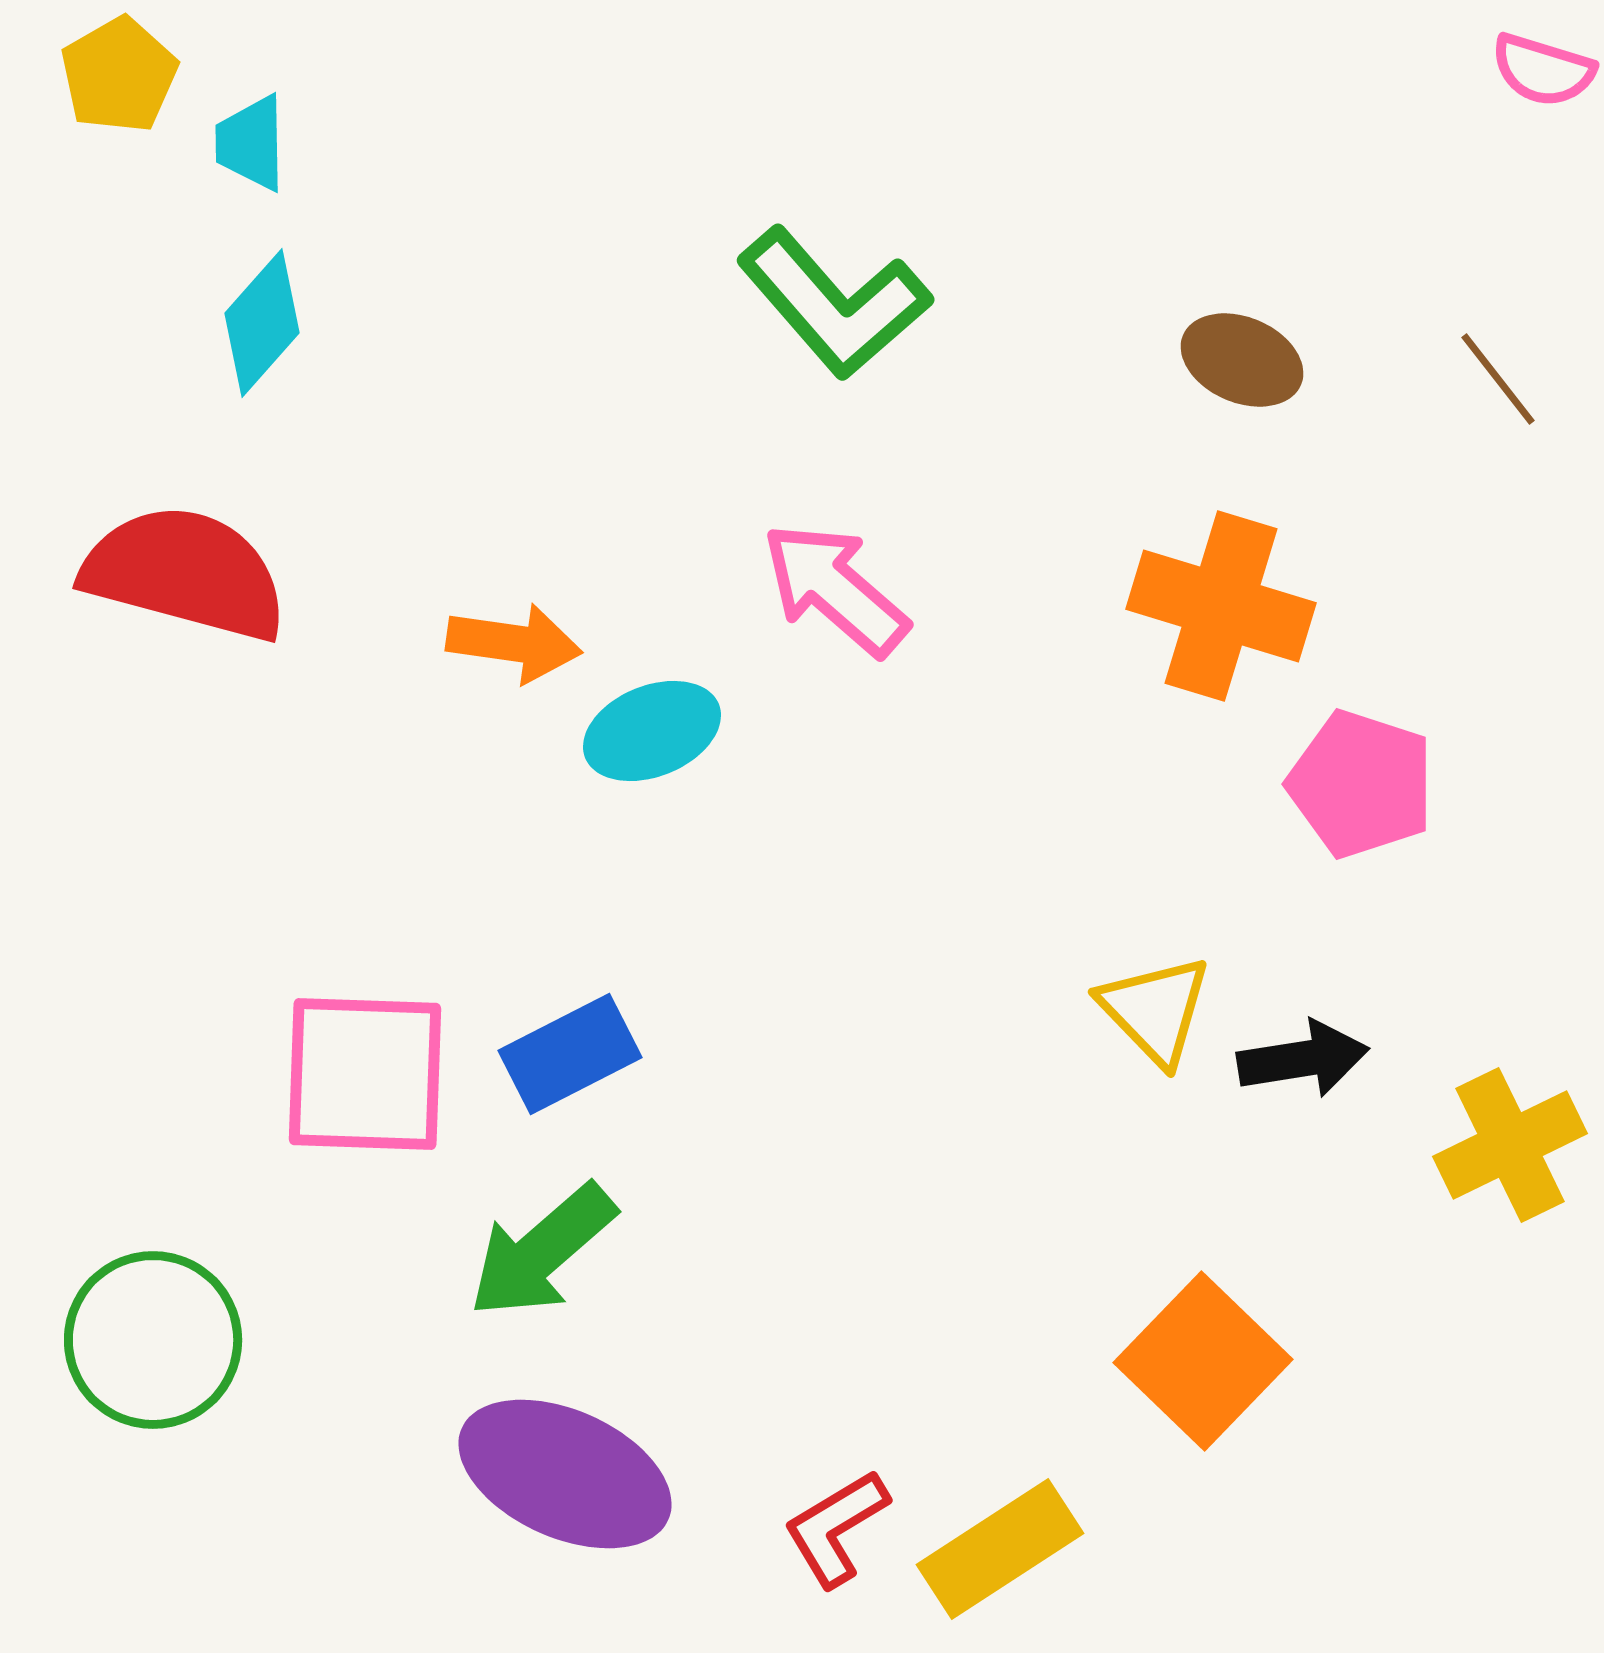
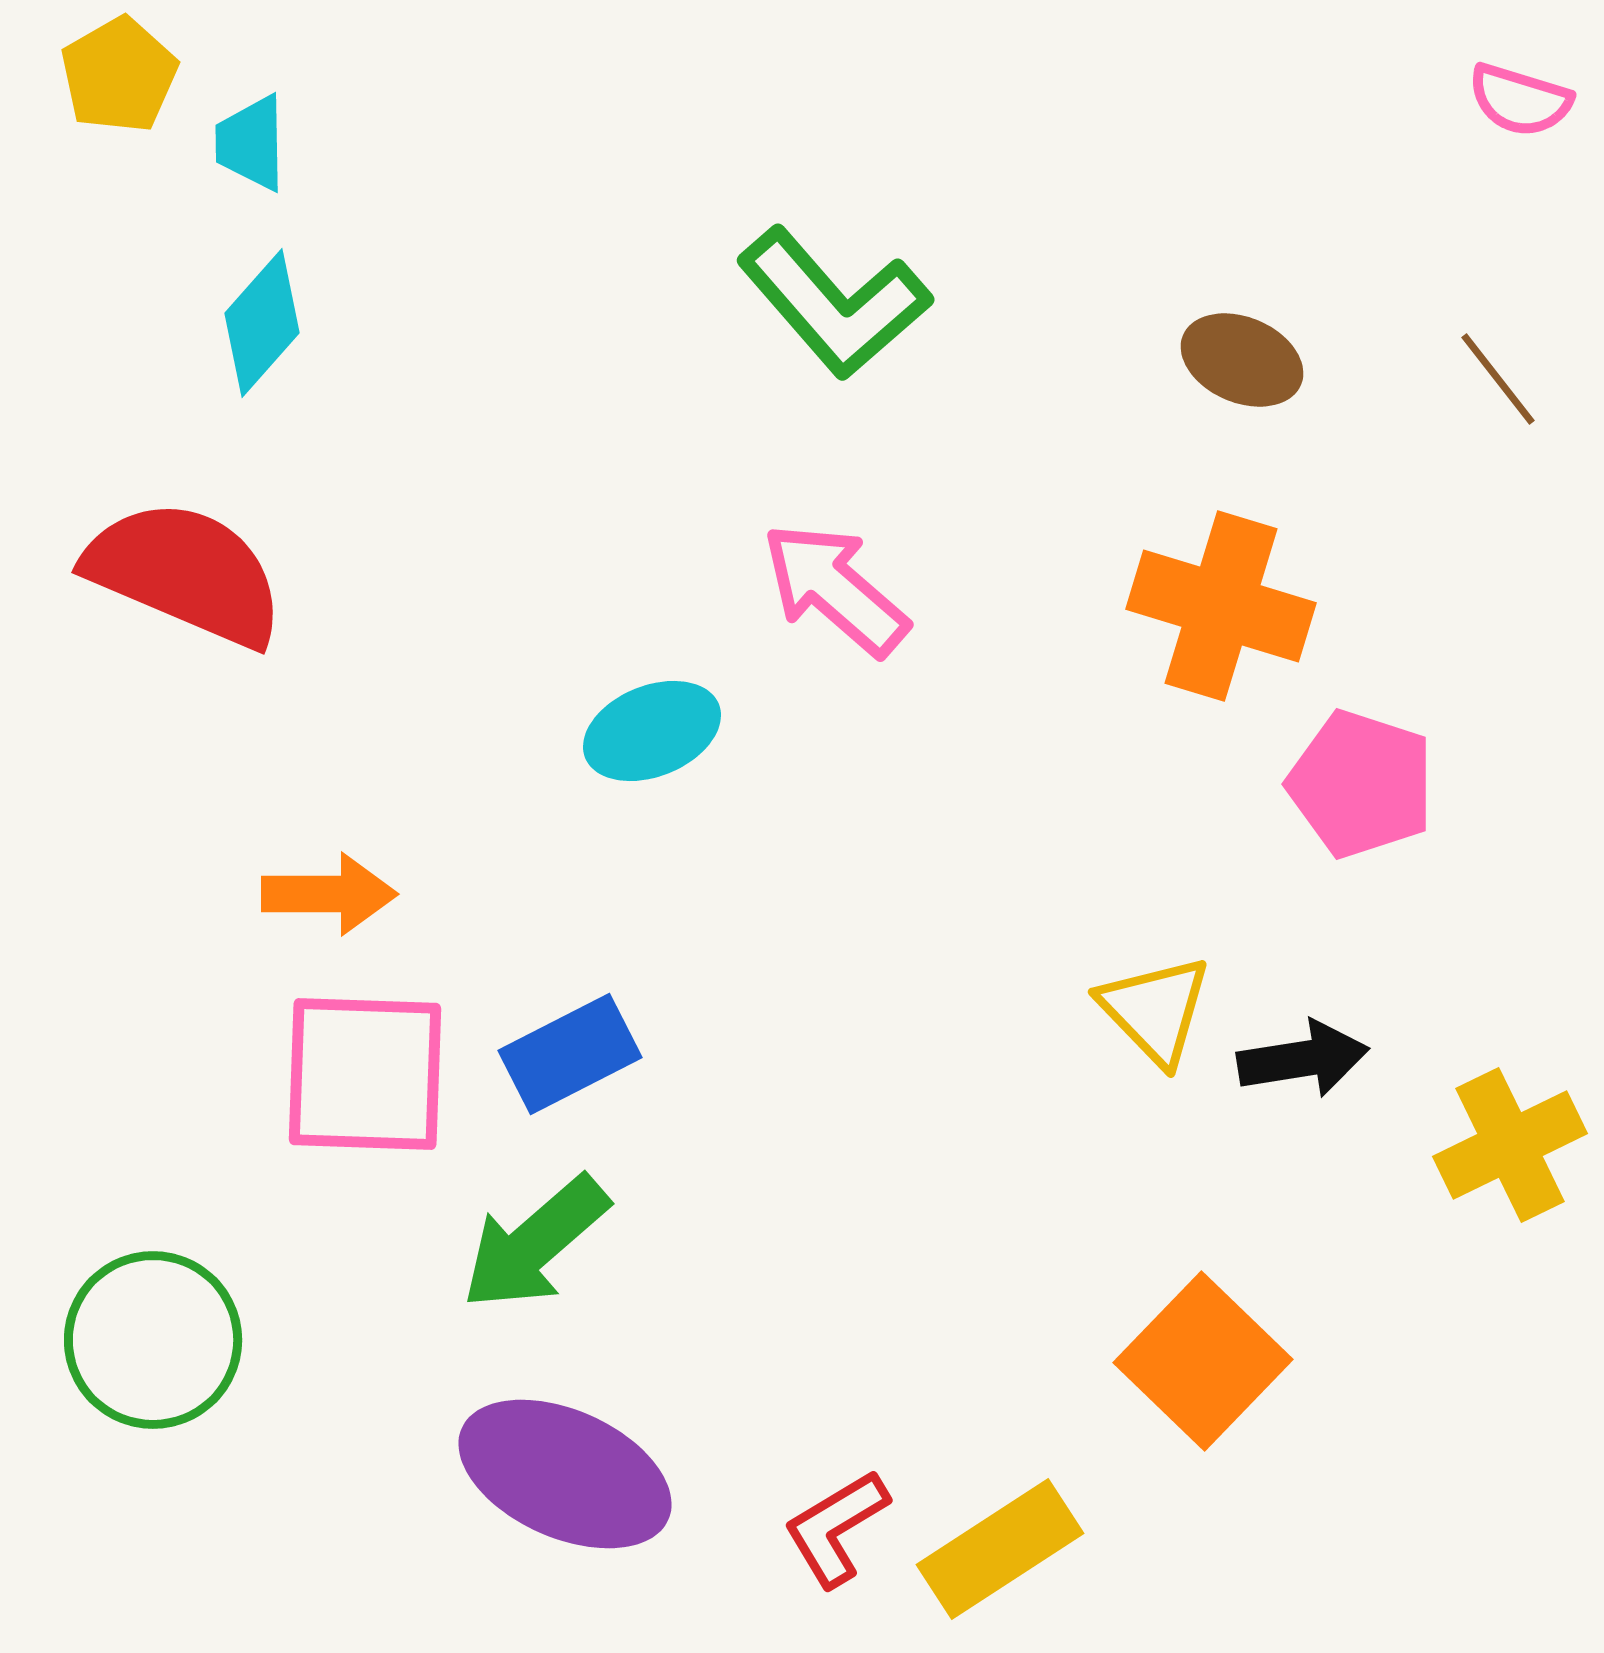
pink semicircle: moved 23 px left, 30 px down
red semicircle: rotated 8 degrees clockwise
orange arrow: moved 185 px left, 251 px down; rotated 8 degrees counterclockwise
green arrow: moved 7 px left, 8 px up
